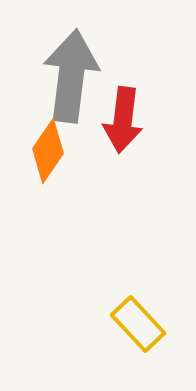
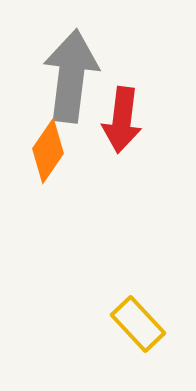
red arrow: moved 1 px left
